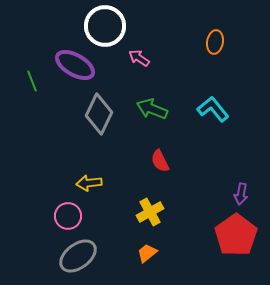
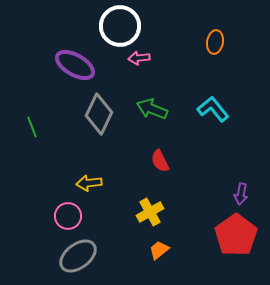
white circle: moved 15 px right
pink arrow: rotated 40 degrees counterclockwise
green line: moved 46 px down
orange trapezoid: moved 12 px right, 3 px up
